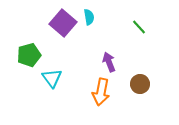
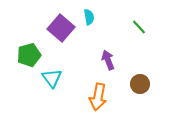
purple square: moved 2 px left, 5 px down
purple arrow: moved 1 px left, 2 px up
orange arrow: moved 3 px left, 5 px down
